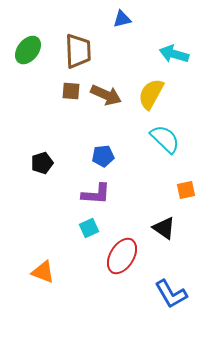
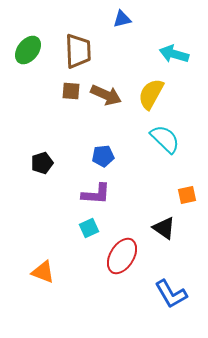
orange square: moved 1 px right, 5 px down
